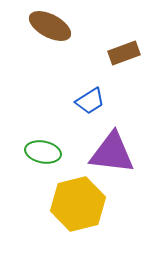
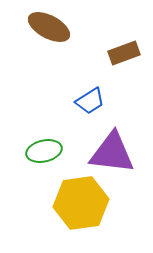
brown ellipse: moved 1 px left, 1 px down
green ellipse: moved 1 px right, 1 px up; rotated 24 degrees counterclockwise
yellow hexagon: moved 3 px right, 1 px up; rotated 6 degrees clockwise
